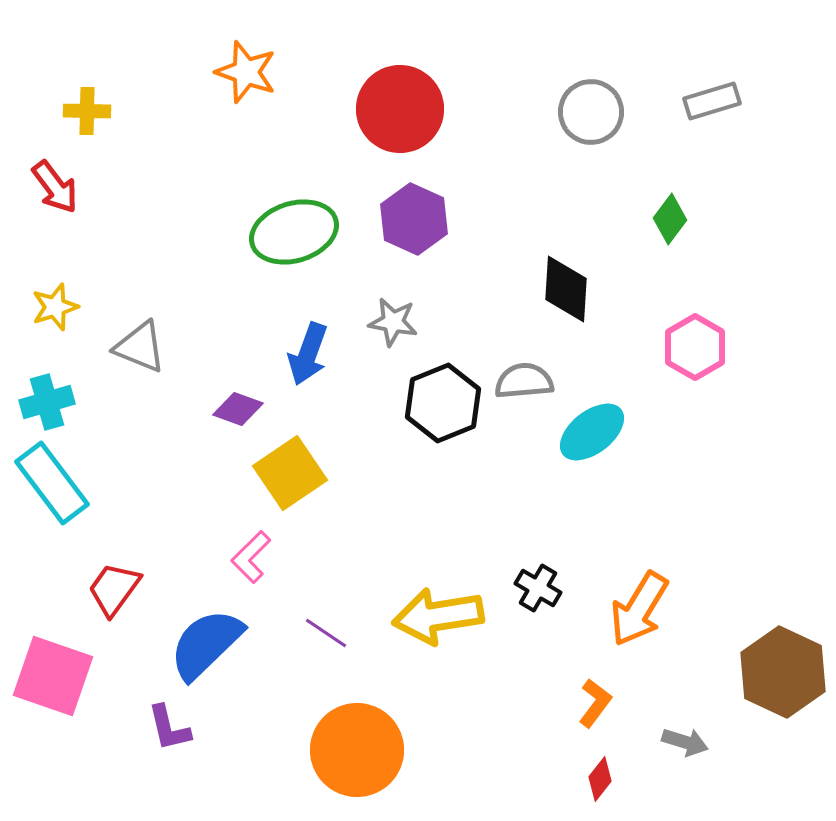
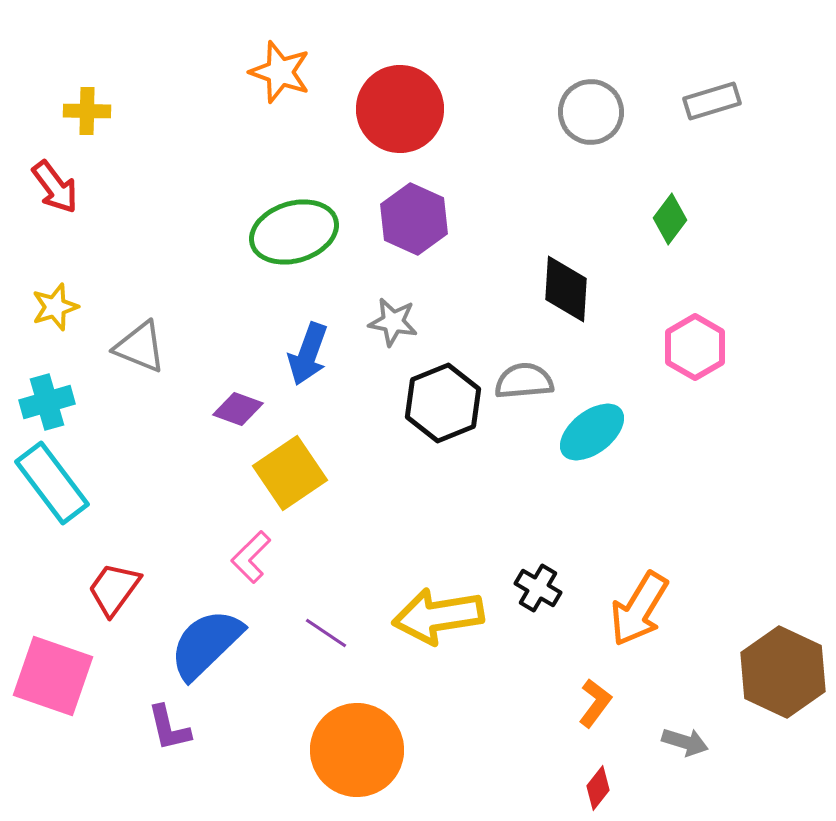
orange star: moved 34 px right
red diamond: moved 2 px left, 9 px down
